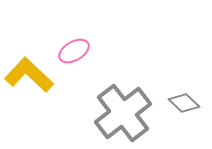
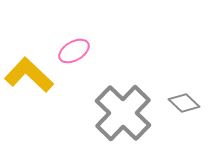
gray cross: rotated 8 degrees counterclockwise
